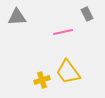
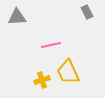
gray rectangle: moved 2 px up
pink line: moved 12 px left, 13 px down
yellow trapezoid: rotated 12 degrees clockwise
